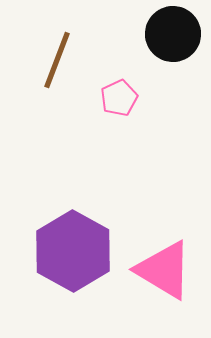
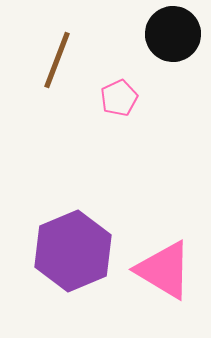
purple hexagon: rotated 8 degrees clockwise
